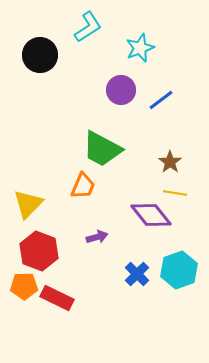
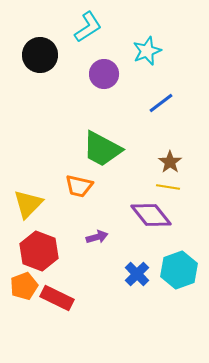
cyan star: moved 7 px right, 3 px down
purple circle: moved 17 px left, 16 px up
blue line: moved 3 px down
orange trapezoid: moved 4 px left; rotated 80 degrees clockwise
yellow line: moved 7 px left, 6 px up
orange pentagon: rotated 20 degrees counterclockwise
